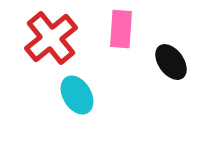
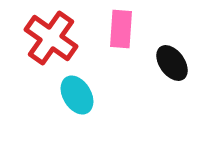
red cross: rotated 16 degrees counterclockwise
black ellipse: moved 1 px right, 1 px down
